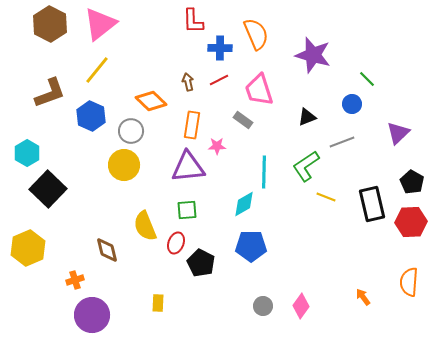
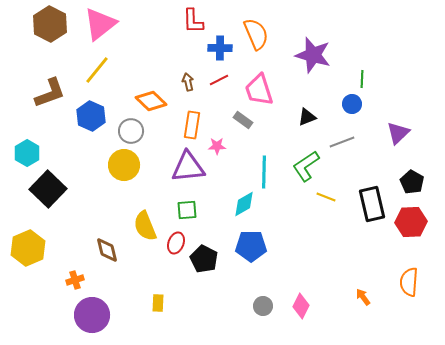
green line at (367, 79): moved 5 px left; rotated 48 degrees clockwise
black pentagon at (201, 263): moved 3 px right, 4 px up
pink diamond at (301, 306): rotated 10 degrees counterclockwise
